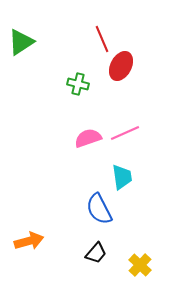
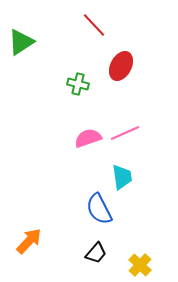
red line: moved 8 px left, 14 px up; rotated 20 degrees counterclockwise
orange arrow: rotated 32 degrees counterclockwise
